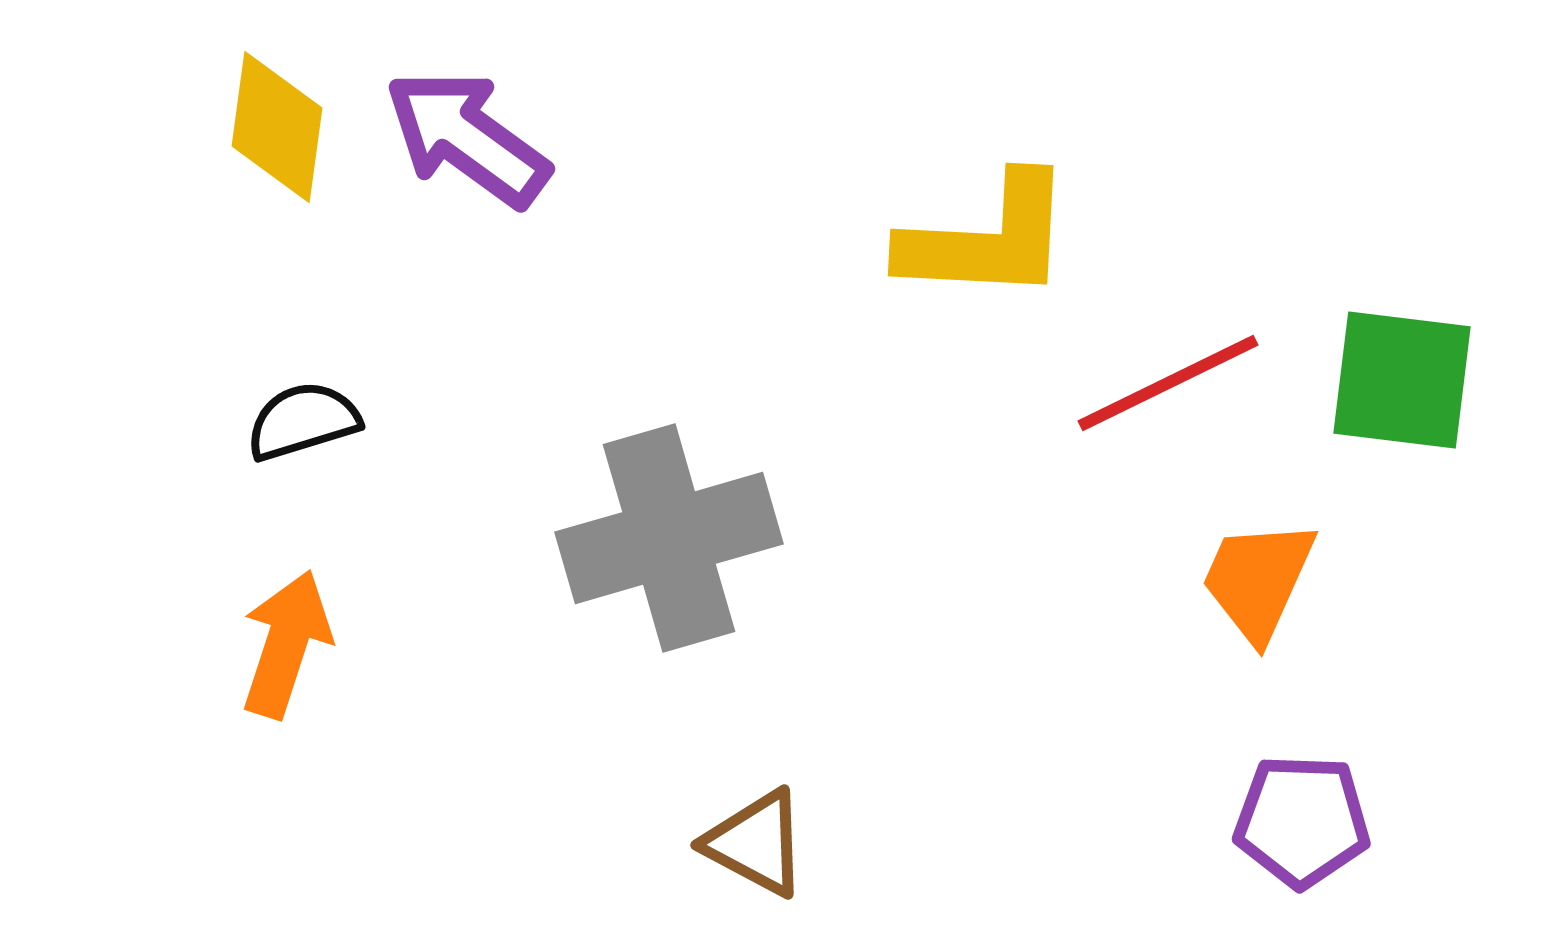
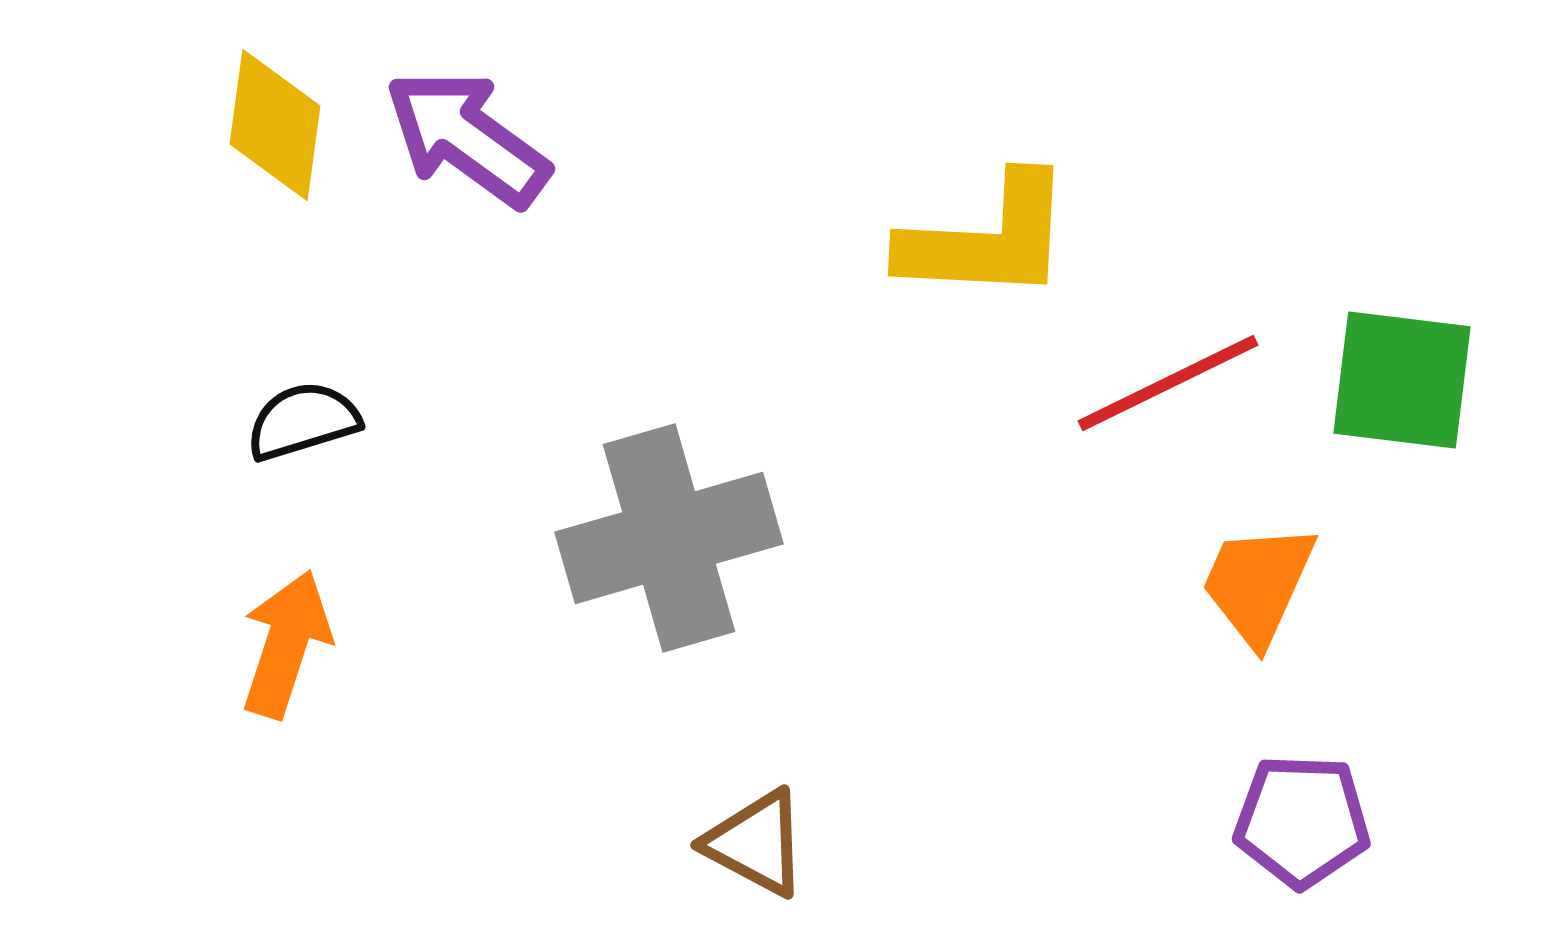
yellow diamond: moved 2 px left, 2 px up
orange trapezoid: moved 4 px down
